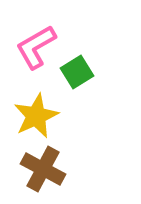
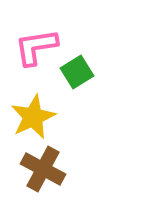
pink L-shape: rotated 21 degrees clockwise
yellow star: moved 3 px left, 1 px down
